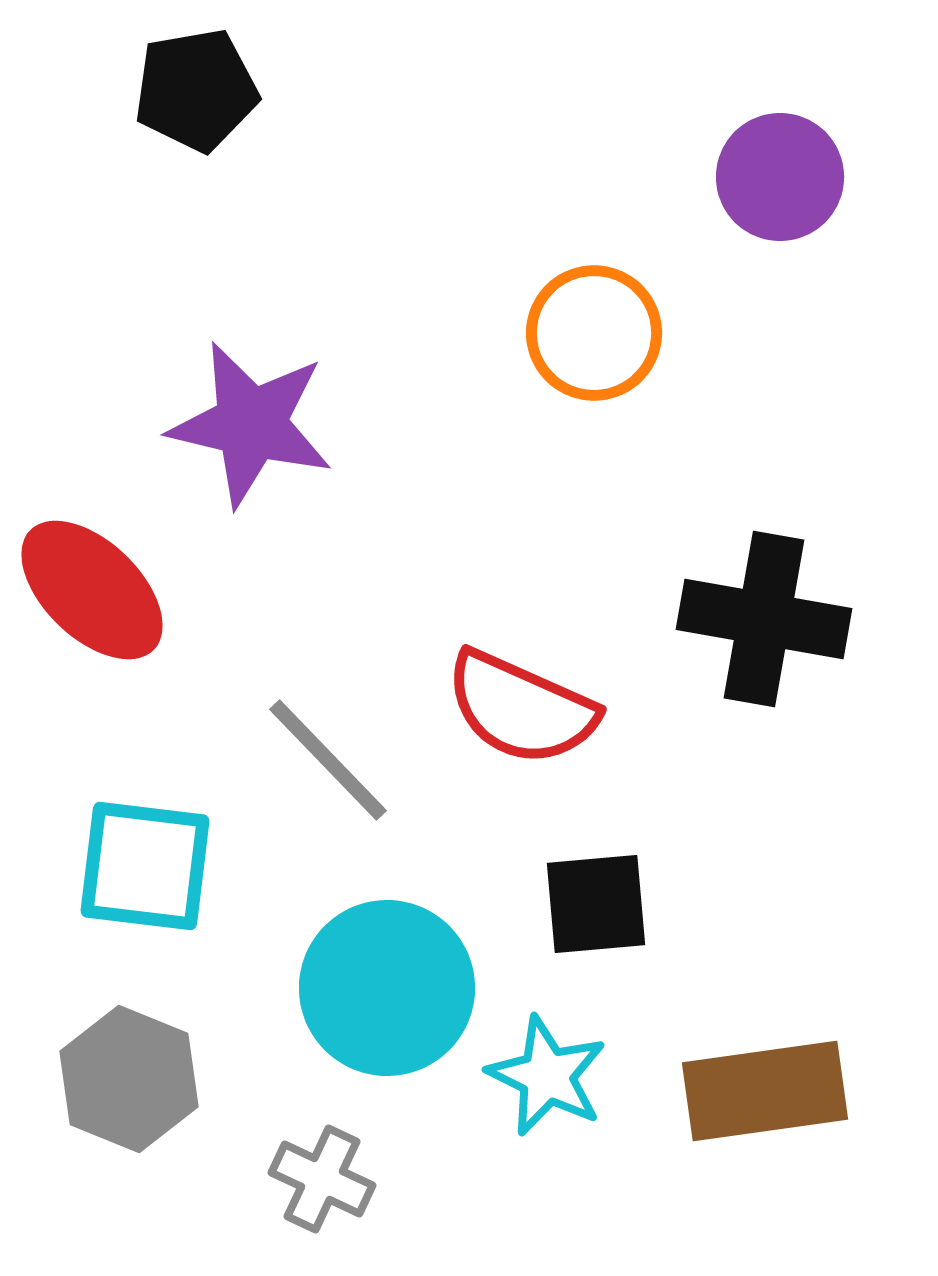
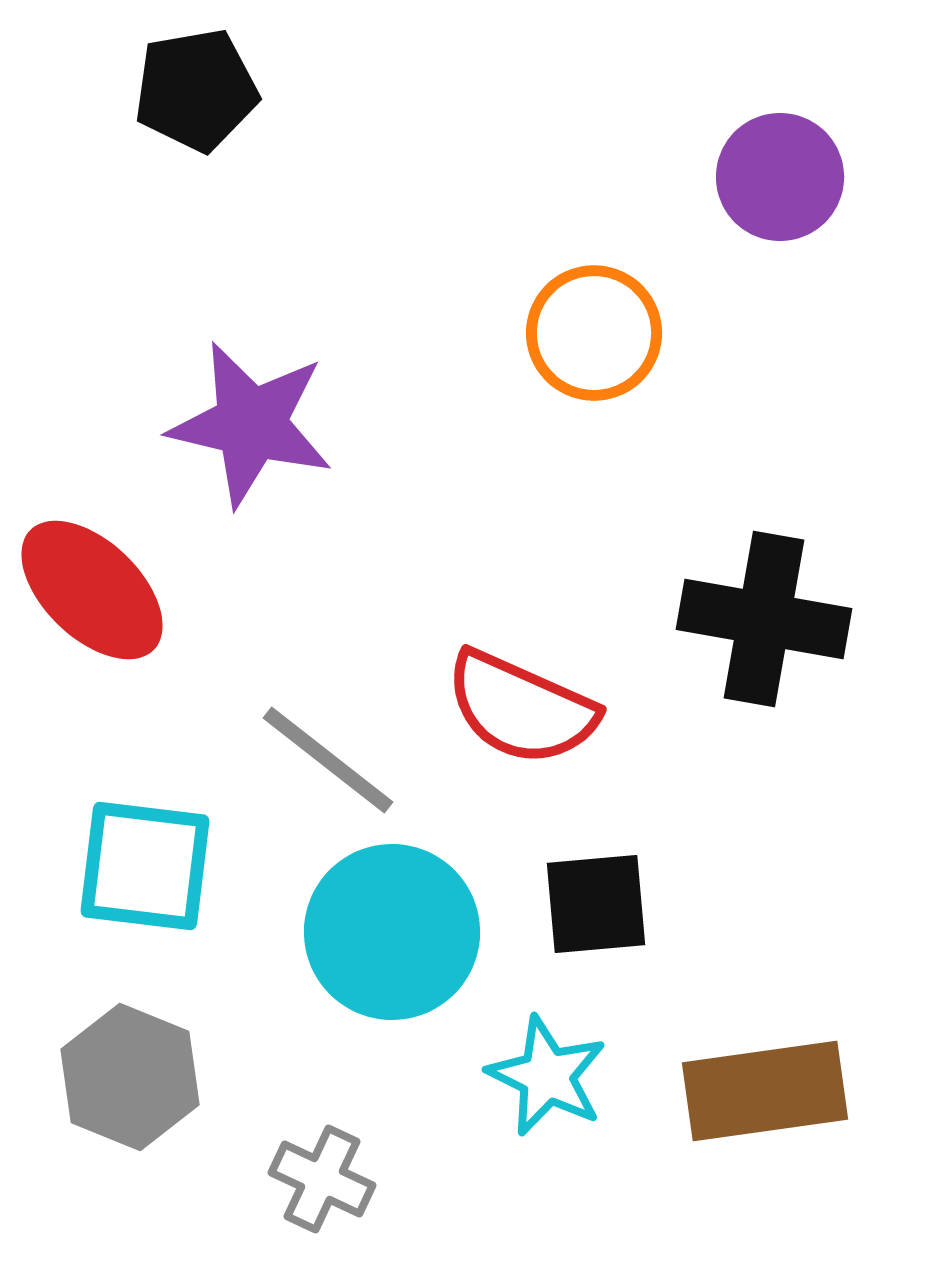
gray line: rotated 8 degrees counterclockwise
cyan circle: moved 5 px right, 56 px up
gray hexagon: moved 1 px right, 2 px up
